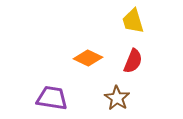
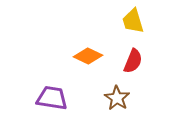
orange diamond: moved 2 px up
